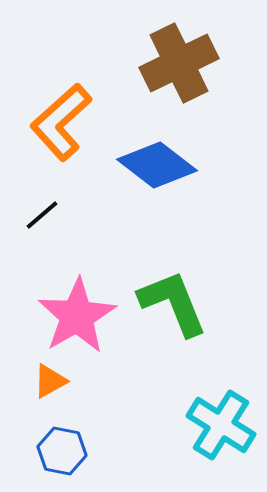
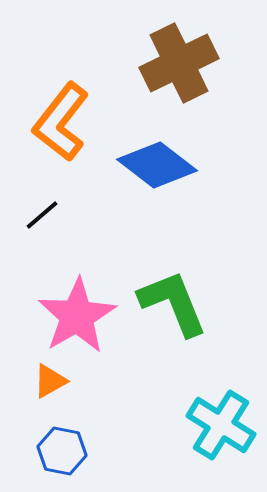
orange L-shape: rotated 10 degrees counterclockwise
